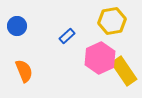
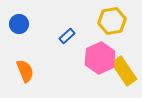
blue circle: moved 2 px right, 2 px up
orange semicircle: moved 1 px right
